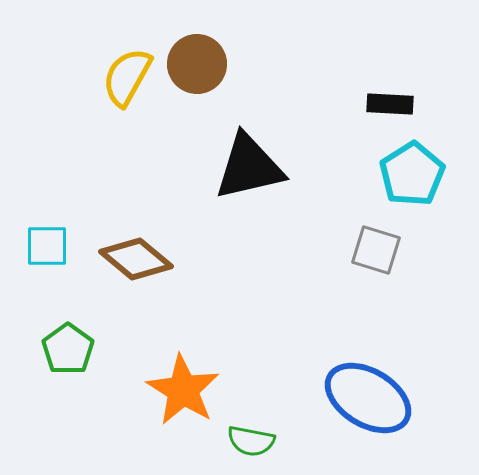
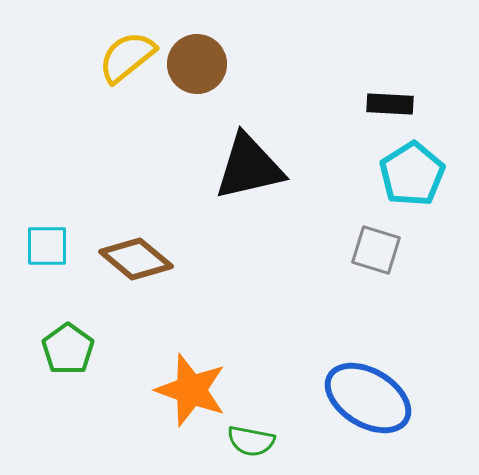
yellow semicircle: moved 20 px up; rotated 22 degrees clockwise
orange star: moved 8 px right; rotated 12 degrees counterclockwise
